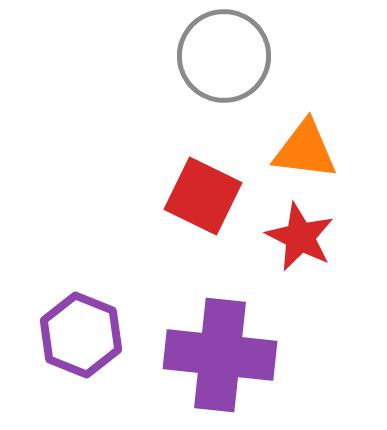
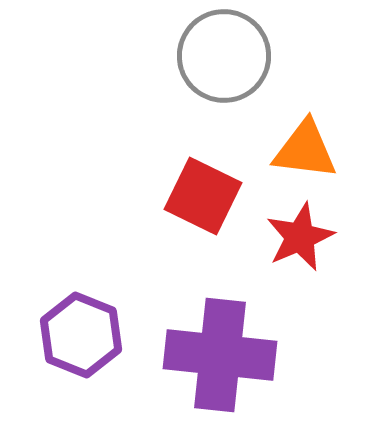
red star: rotated 22 degrees clockwise
